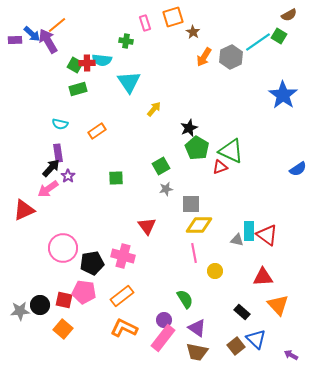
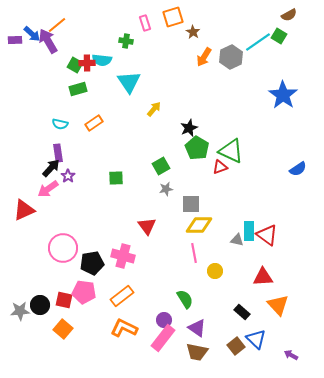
orange rectangle at (97, 131): moved 3 px left, 8 px up
